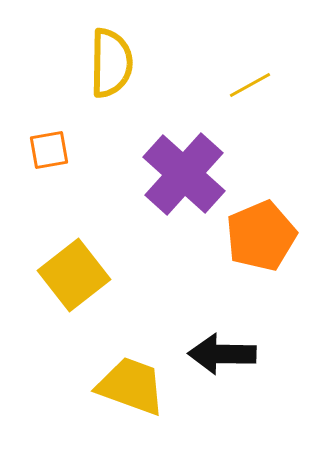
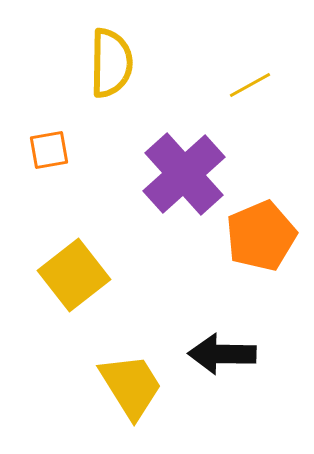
purple cross: rotated 6 degrees clockwise
yellow trapezoid: rotated 38 degrees clockwise
